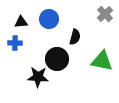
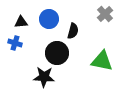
black semicircle: moved 2 px left, 6 px up
blue cross: rotated 16 degrees clockwise
black circle: moved 6 px up
black star: moved 6 px right
